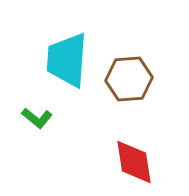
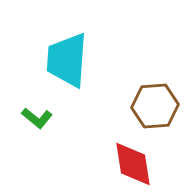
brown hexagon: moved 26 px right, 27 px down
red diamond: moved 1 px left, 2 px down
